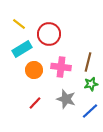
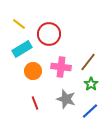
brown line: rotated 24 degrees clockwise
orange circle: moved 1 px left, 1 px down
green star: rotated 24 degrees counterclockwise
red line: rotated 64 degrees counterclockwise
